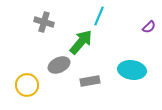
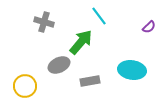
cyan line: rotated 60 degrees counterclockwise
yellow circle: moved 2 px left, 1 px down
